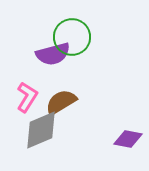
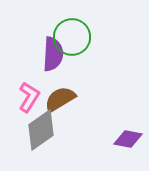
purple semicircle: rotated 72 degrees counterclockwise
pink L-shape: moved 2 px right
brown semicircle: moved 1 px left, 3 px up
gray diamond: rotated 12 degrees counterclockwise
